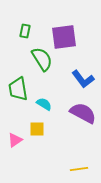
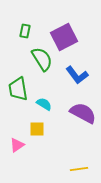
purple square: rotated 20 degrees counterclockwise
blue L-shape: moved 6 px left, 4 px up
pink triangle: moved 2 px right, 5 px down
